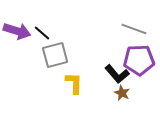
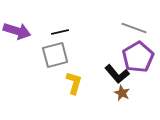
gray line: moved 1 px up
black line: moved 18 px right, 1 px up; rotated 54 degrees counterclockwise
purple pentagon: moved 1 px left, 3 px up; rotated 28 degrees counterclockwise
yellow L-shape: rotated 15 degrees clockwise
